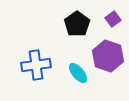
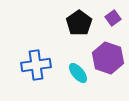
purple square: moved 1 px up
black pentagon: moved 2 px right, 1 px up
purple hexagon: moved 2 px down
